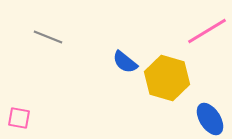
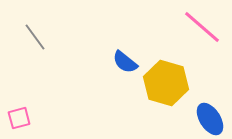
pink line: moved 5 px left, 4 px up; rotated 72 degrees clockwise
gray line: moved 13 px left; rotated 32 degrees clockwise
yellow hexagon: moved 1 px left, 5 px down
pink square: rotated 25 degrees counterclockwise
